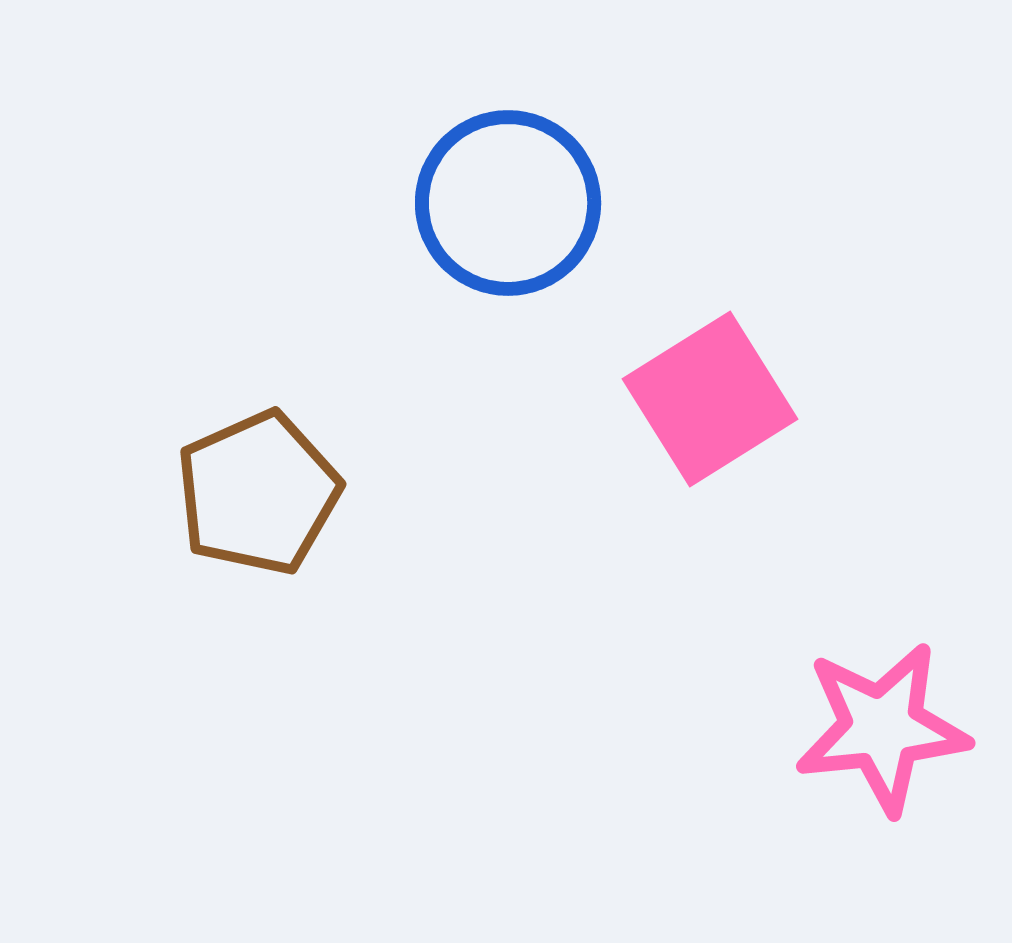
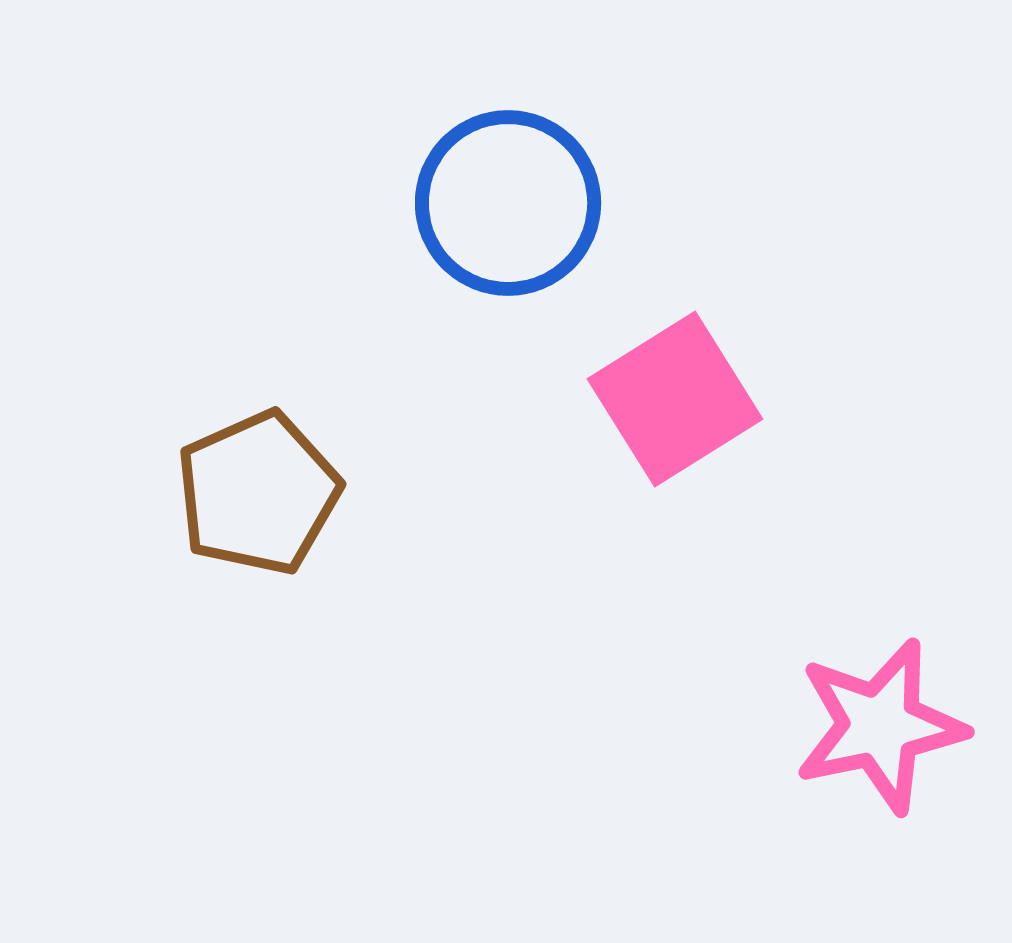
pink square: moved 35 px left
pink star: moved 2 px left, 2 px up; rotated 6 degrees counterclockwise
